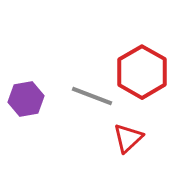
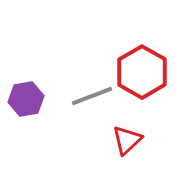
gray line: rotated 42 degrees counterclockwise
red triangle: moved 1 px left, 2 px down
